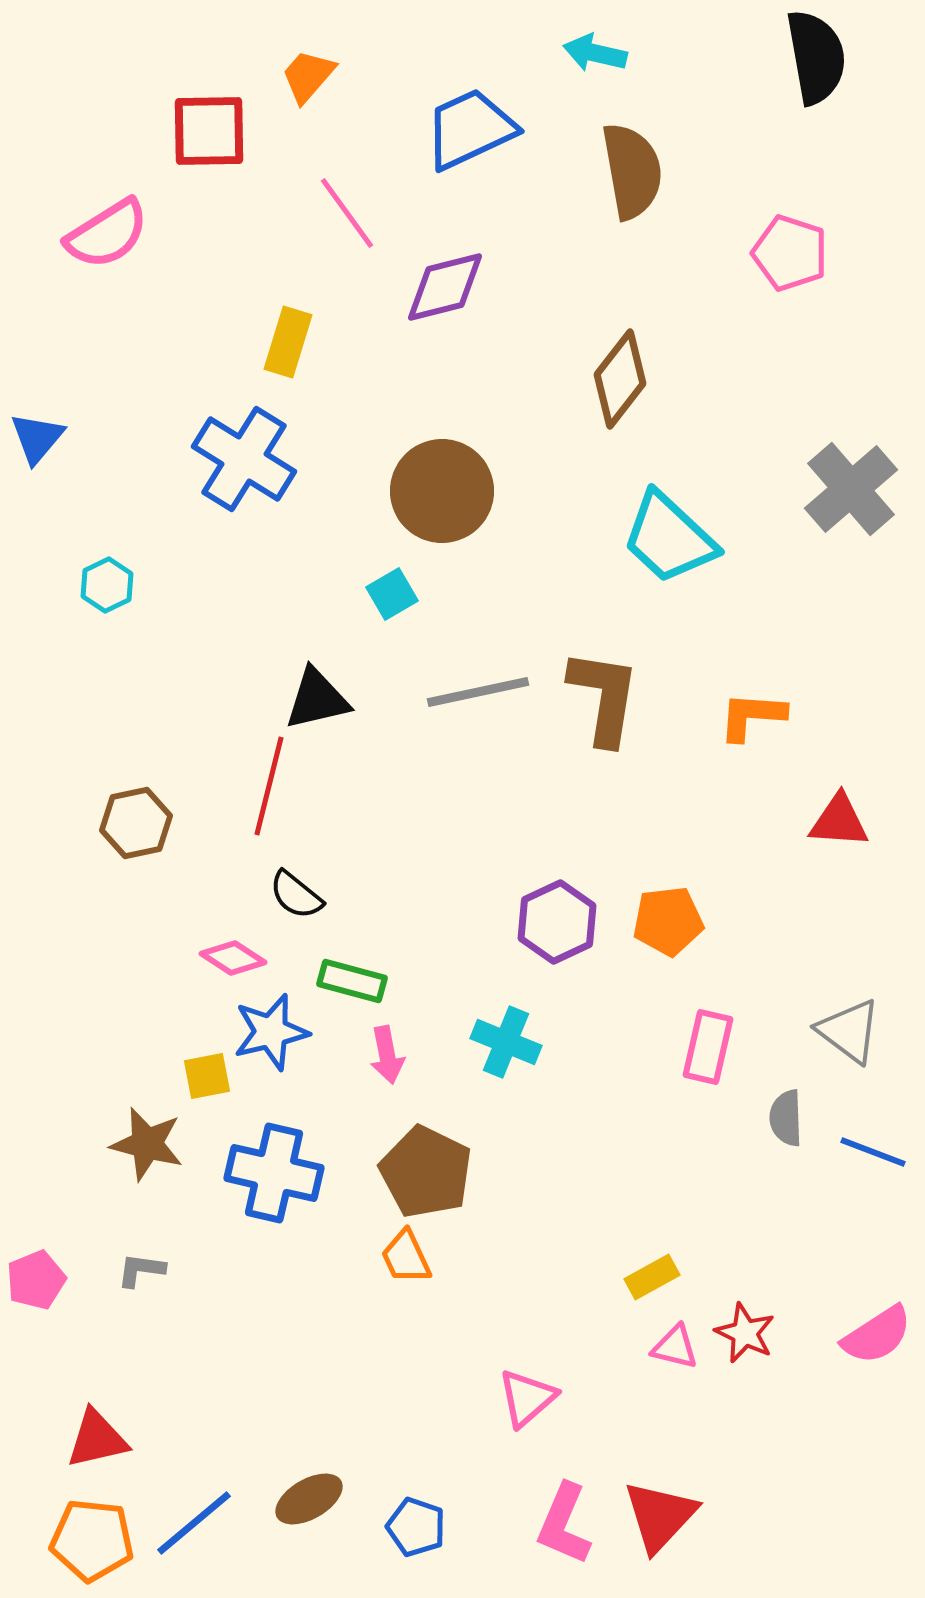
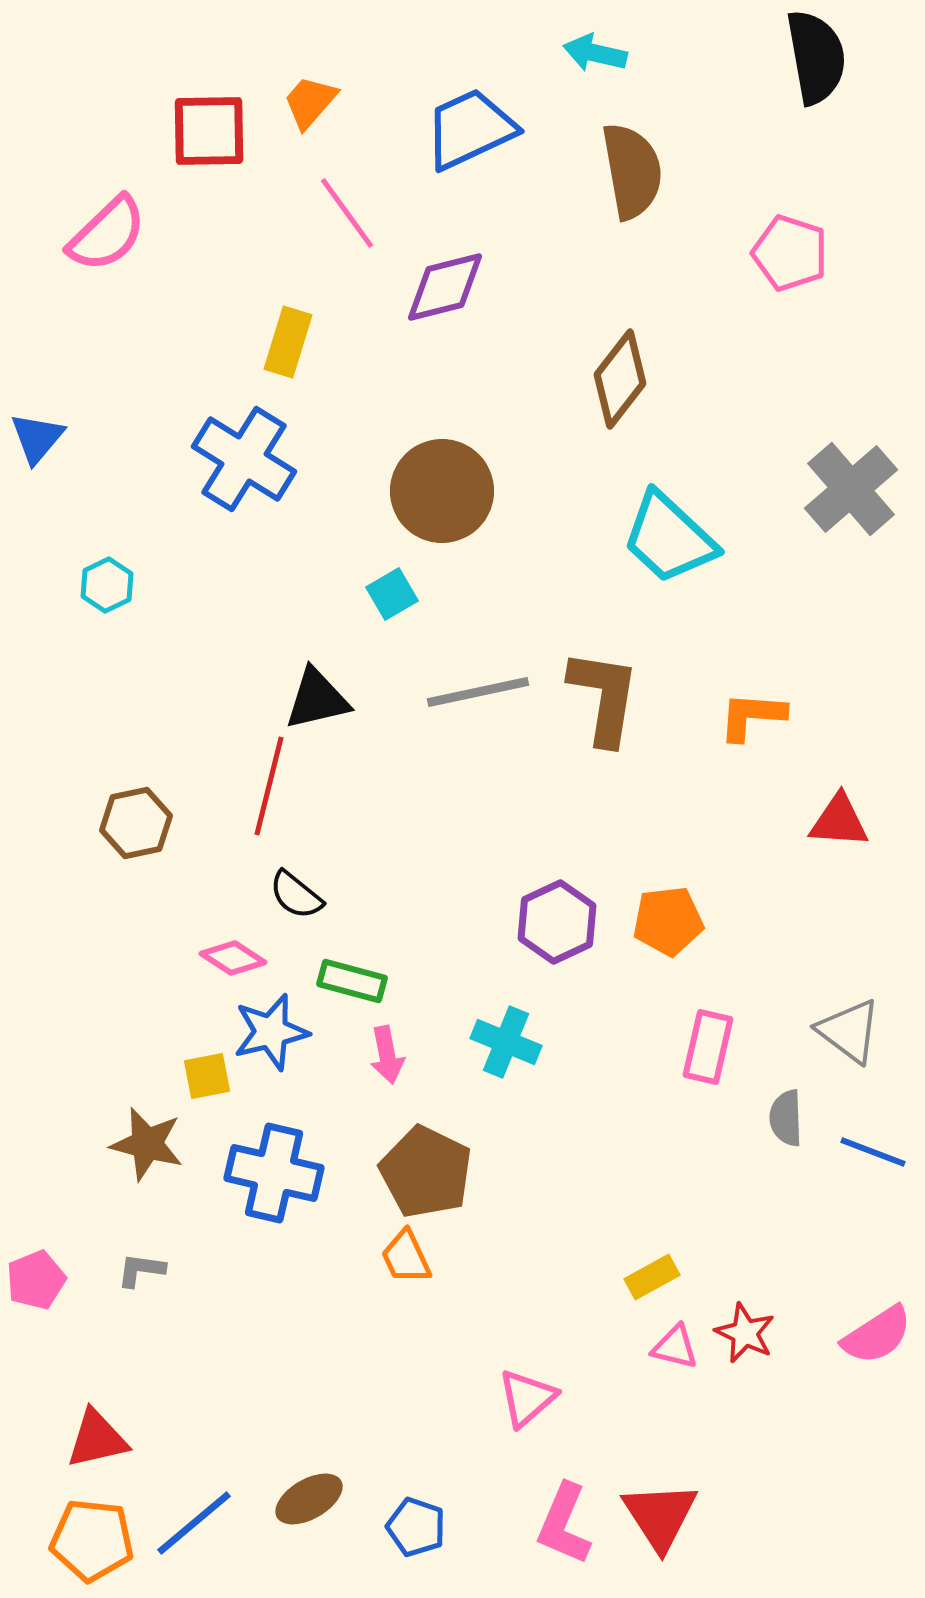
orange trapezoid at (308, 76): moved 2 px right, 26 px down
pink semicircle at (107, 234): rotated 12 degrees counterclockwise
red triangle at (660, 1516): rotated 16 degrees counterclockwise
